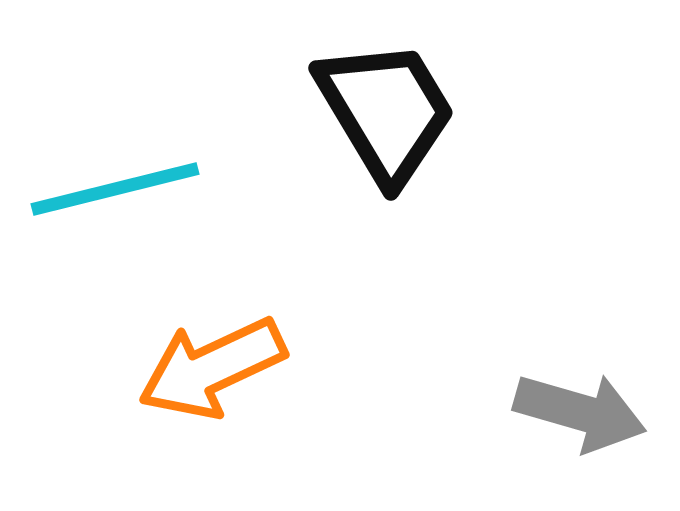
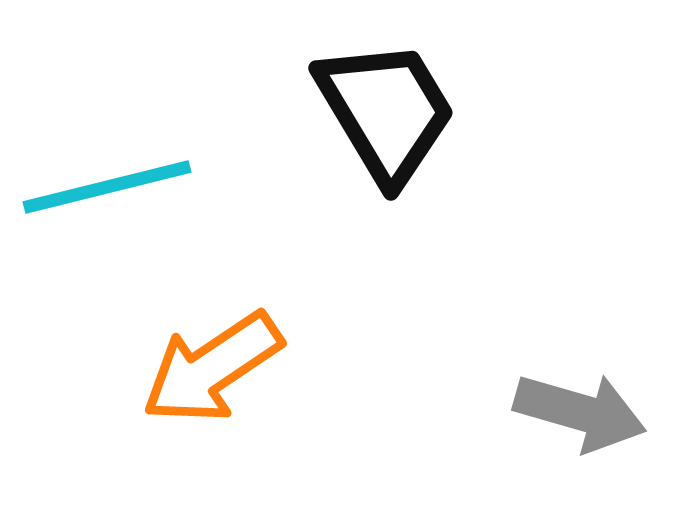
cyan line: moved 8 px left, 2 px up
orange arrow: rotated 9 degrees counterclockwise
